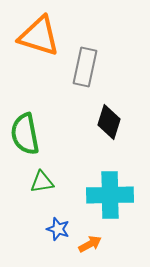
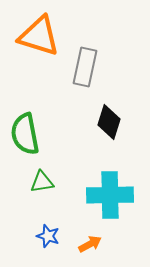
blue star: moved 10 px left, 7 px down
